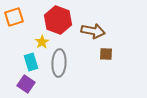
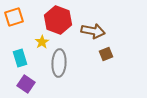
brown square: rotated 24 degrees counterclockwise
cyan rectangle: moved 11 px left, 4 px up
